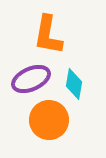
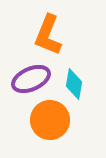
orange L-shape: rotated 12 degrees clockwise
orange circle: moved 1 px right
